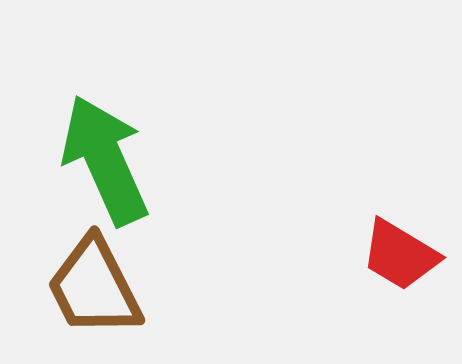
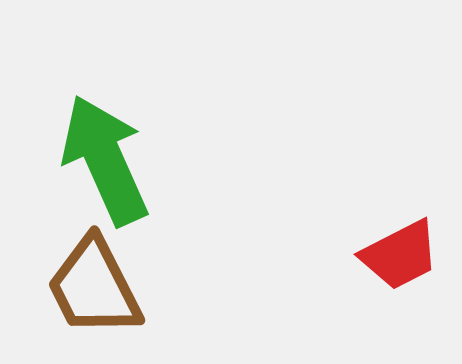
red trapezoid: rotated 58 degrees counterclockwise
